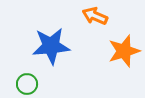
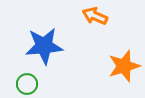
blue star: moved 7 px left
orange star: moved 15 px down
